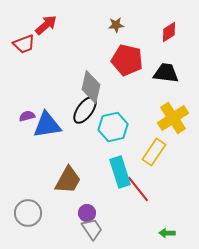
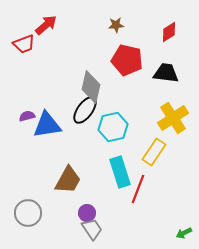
red line: rotated 60 degrees clockwise
green arrow: moved 17 px right; rotated 28 degrees counterclockwise
